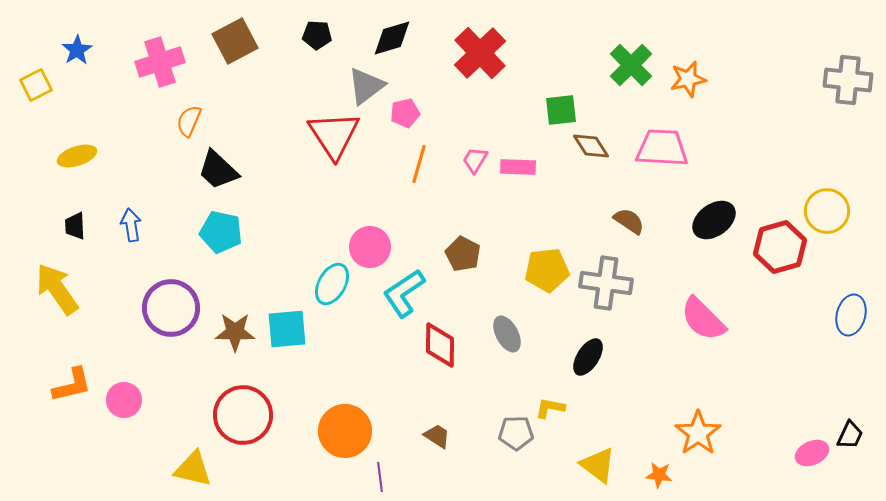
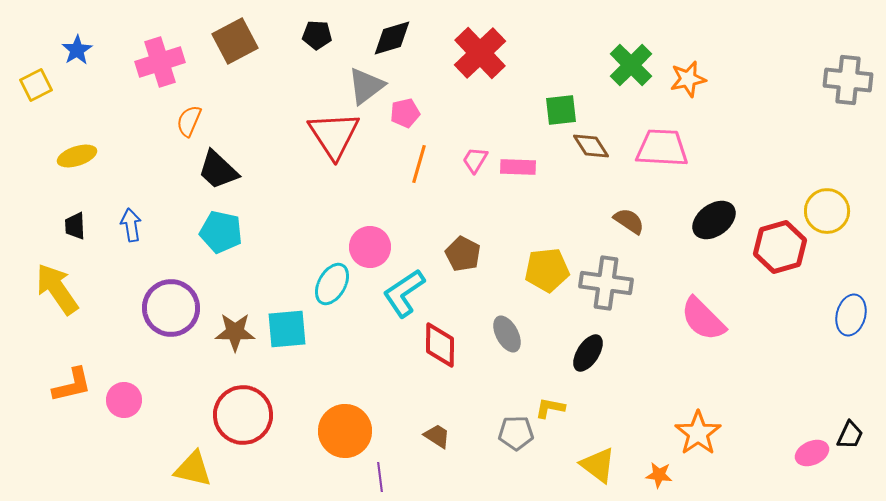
black ellipse at (588, 357): moved 4 px up
